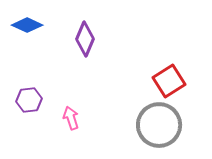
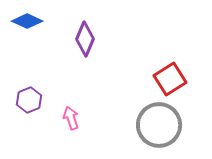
blue diamond: moved 4 px up
red square: moved 1 px right, 2 px up
purple hexagon: rotated 15 degrees counterclockwise
